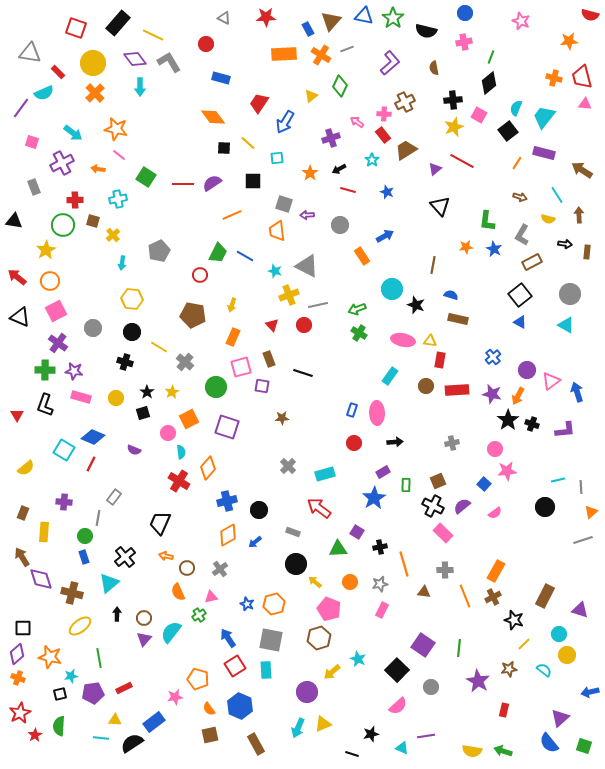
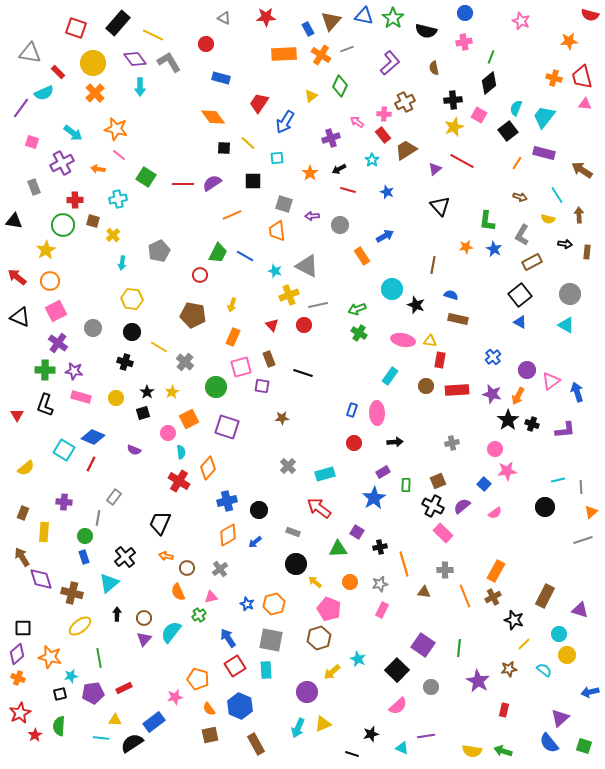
purple arrow at (307, 215): moved 5 px right, 1 px down
